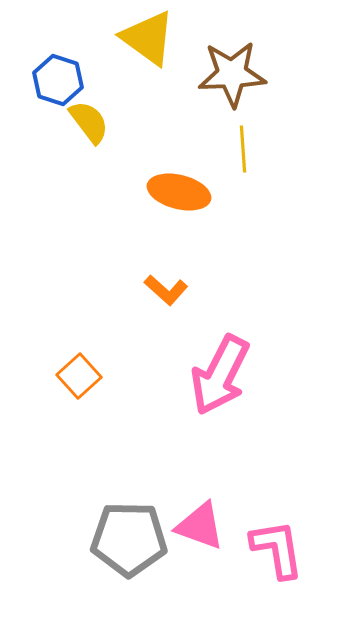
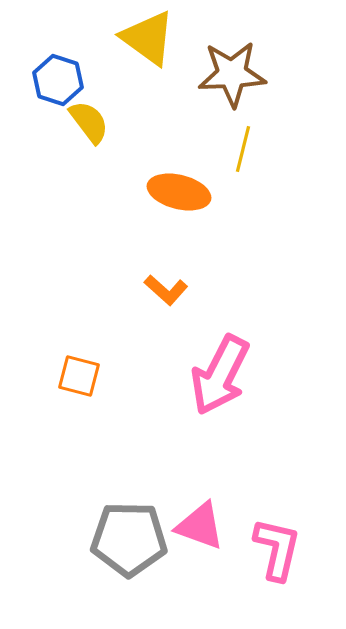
yellow line: rotated 18 degrees clockwise
orange square: rotated 33 degrees counterclockwise
pink L-shape: rotated 22 degrees clockwise
